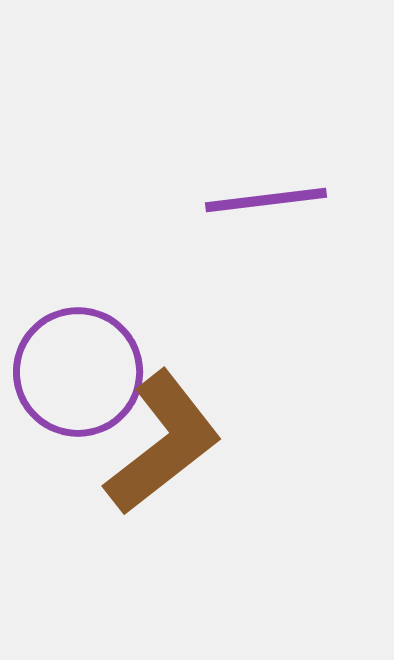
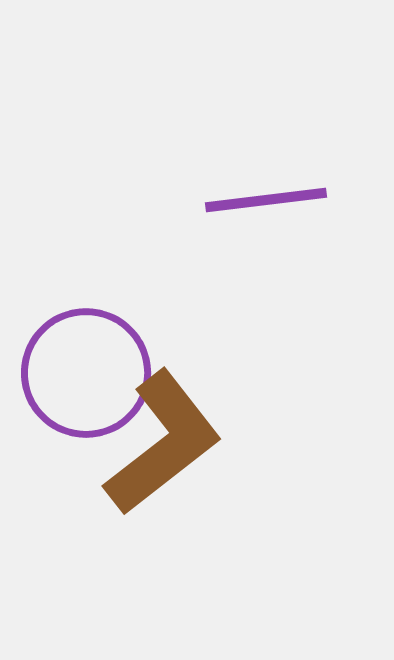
purple circle: moved 8 px right, 1 px down
